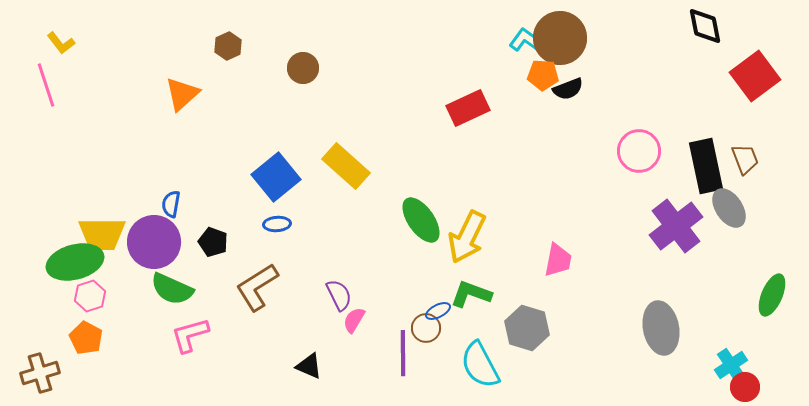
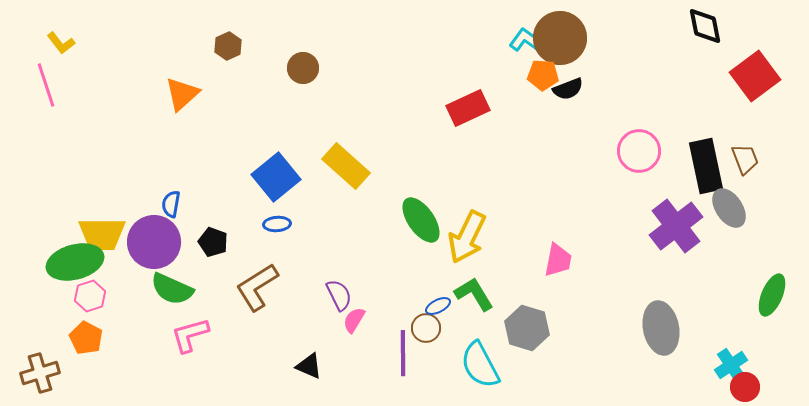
green L-shape at (471, 294): moved 3 px right; rotated 39 degrees clockwise
blue ellipse at (438, 311): moved 5 px up
